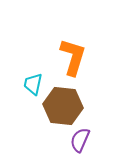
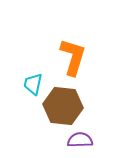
purple semicircle: rotated 65 degrees clockwise
